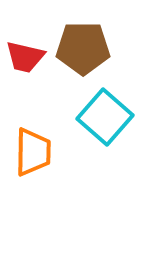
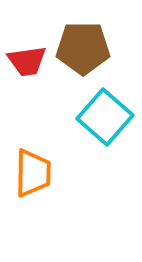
red trapezoid: moved 2 px right, 4 px down; rotated 21 degrees counterclockwise
orange trapezoid: moved 21 px down
